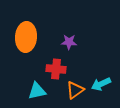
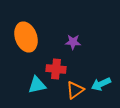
orange ellipse: rotated 24 degrees counterclockwise
purple star: moved 4 px right
cyan triangle: moved 6 px up
